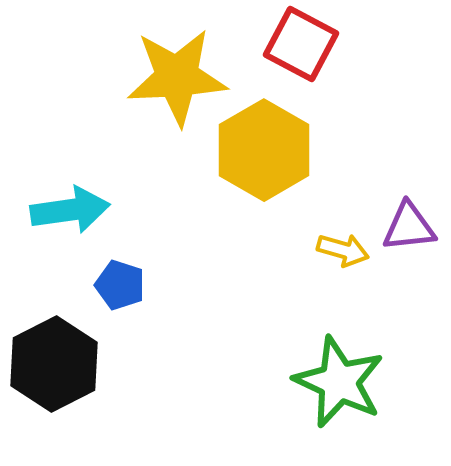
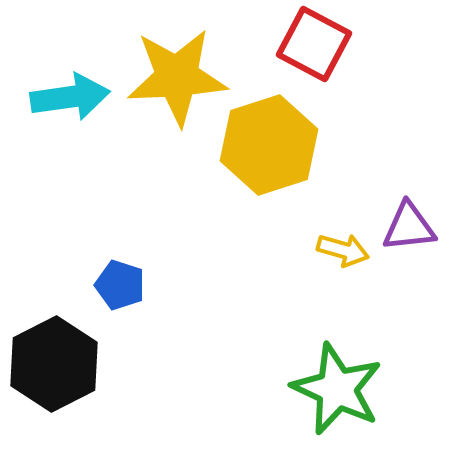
red square: moved 13 px right
yellow hexagon: moved 5 px right, 5 px up; rotated 12 degrees clockwise
cyan arrow: moved 113 px up
green star: moved 2 px left, 7 px down
